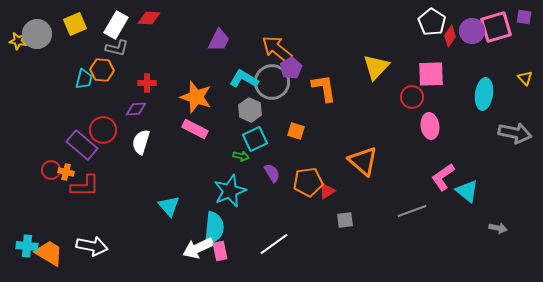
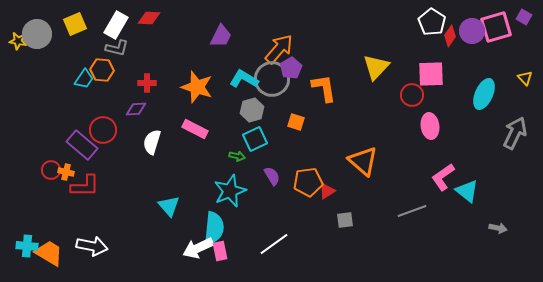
purple square at (524, 17): rotated 21 degrees clockwise
purple trapezoid at (219, 40): moved 2 px right, 4 px up
orange arrow at (277, 49): moved 2 px right; rotated 92 degrees clockwise
cyan trapezoid at (84, 79): rotated 20 degrees clockwise
gray circle at (272, 82): moved 3 px up
cyan ellipse at (484, 94): rotated 16 degrees clockwise
orange star at (196, 97): moved 1 px right, 10 px up
red circle at (412, 97): moved 2 px up
gray hexagon at (250, 110): moved 2 px right; rotated 20 degrees clockwise
orange square at (296, 131): moved 9 px up
gray arrow at (515, 133): rotated 76 degrees counterclockwise
white semicircle at (141, 142): moved 11 px right
green arrow at (241, 156): moved 4 px left
purple semicircle at (272, 173): moved 3 px down
